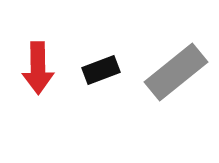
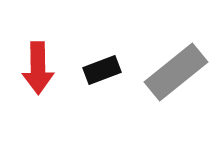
black rectangle: moved 1 px right
